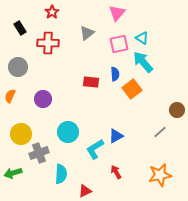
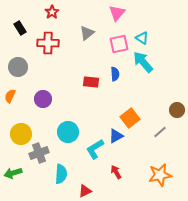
orange square: moved 2 px left, 29 px down
